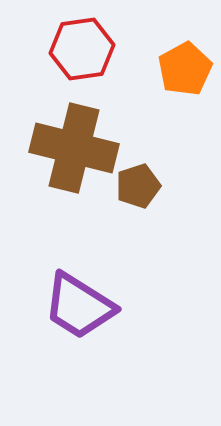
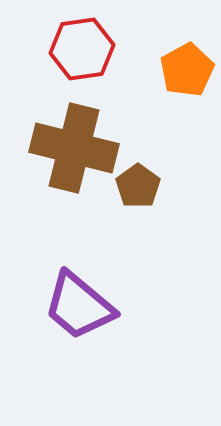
orange pentagon: moved 2 px right, 1 px down
brown pentagon: rotated 18 degrees counterclockwise
purple trapezoid: rotated 8 degrees clockwise
